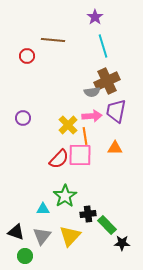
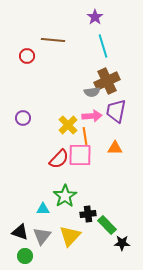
black triangle: moved 4 px right
